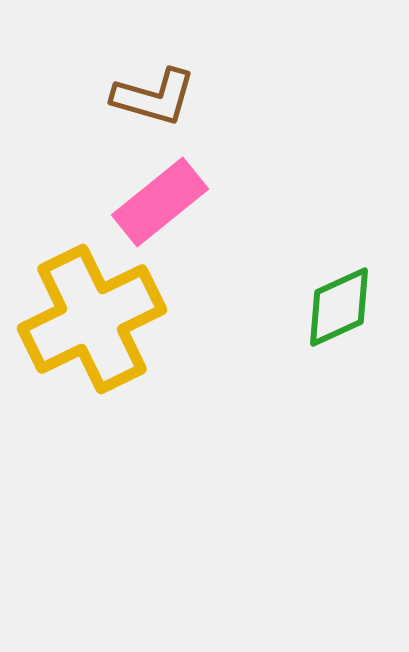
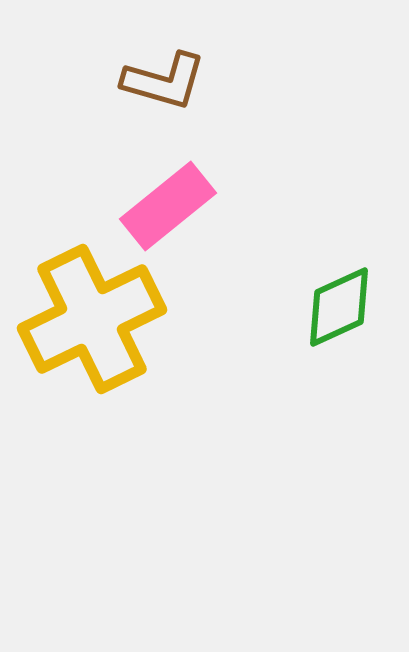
brown L-shape: moved 10 px right, 16 px up
pink rectangle: moved 8 px right, 4 px down
